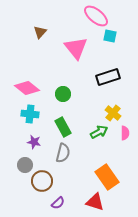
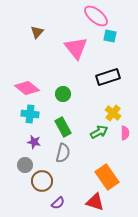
brown triangle: moved 3 px left
